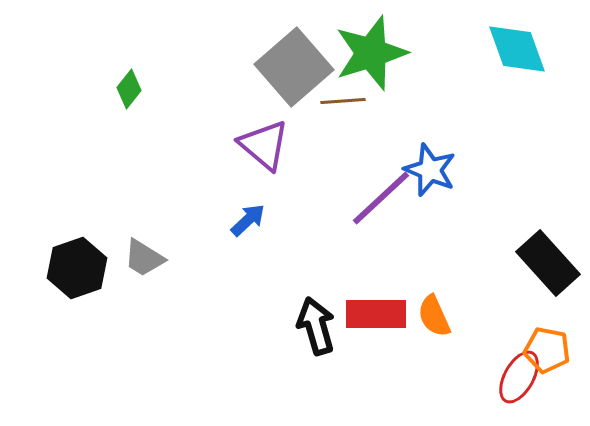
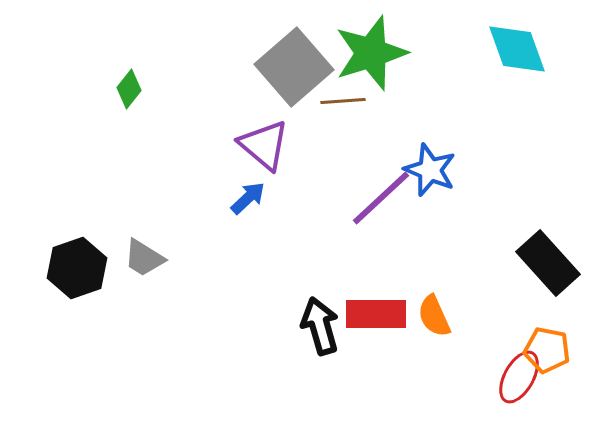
blue arrow: moved 22 px up
black arrow: moved 4 px right
